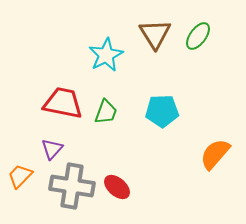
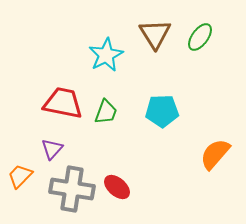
green ellipse: moved 2 px right, 1 px down
gray cross: moved 3 px down
